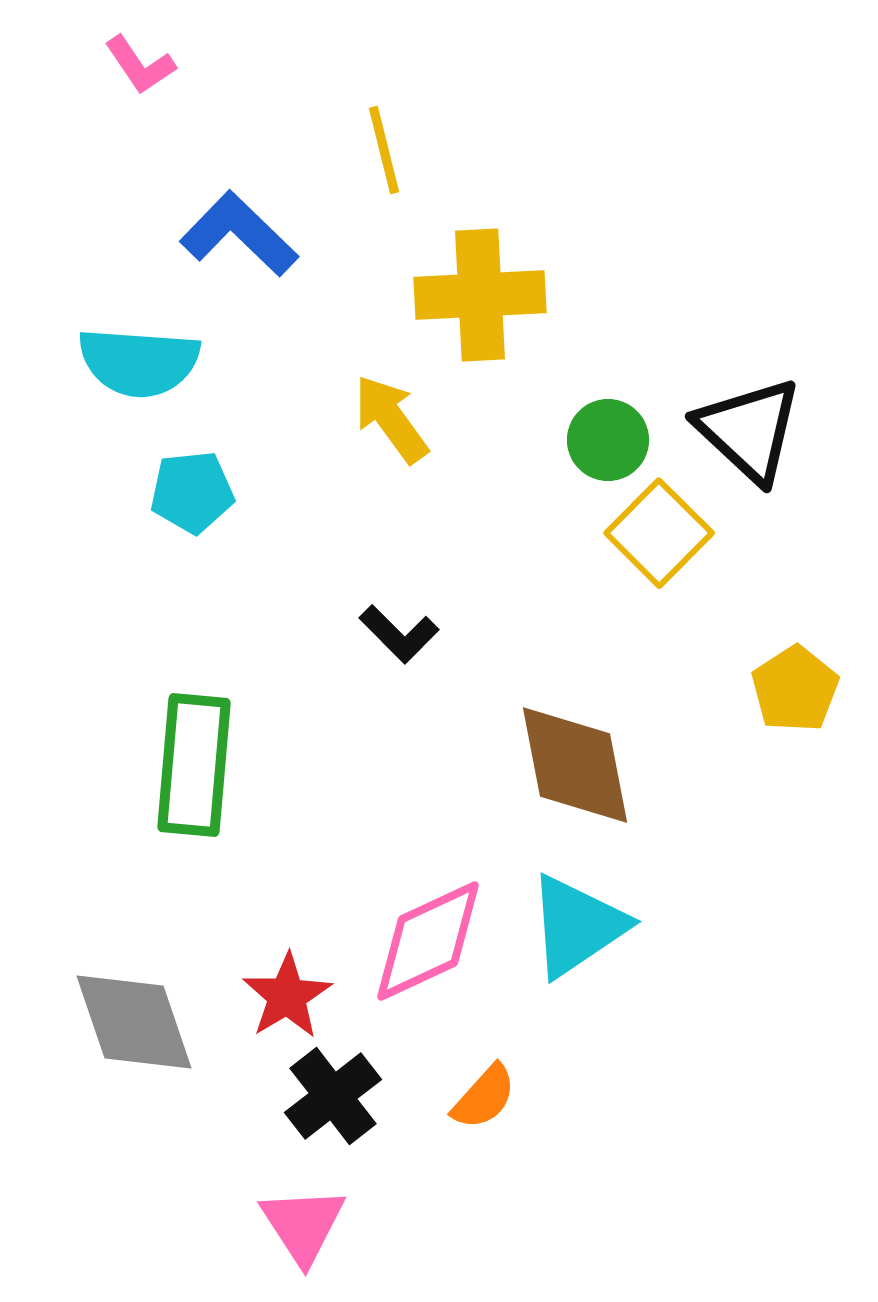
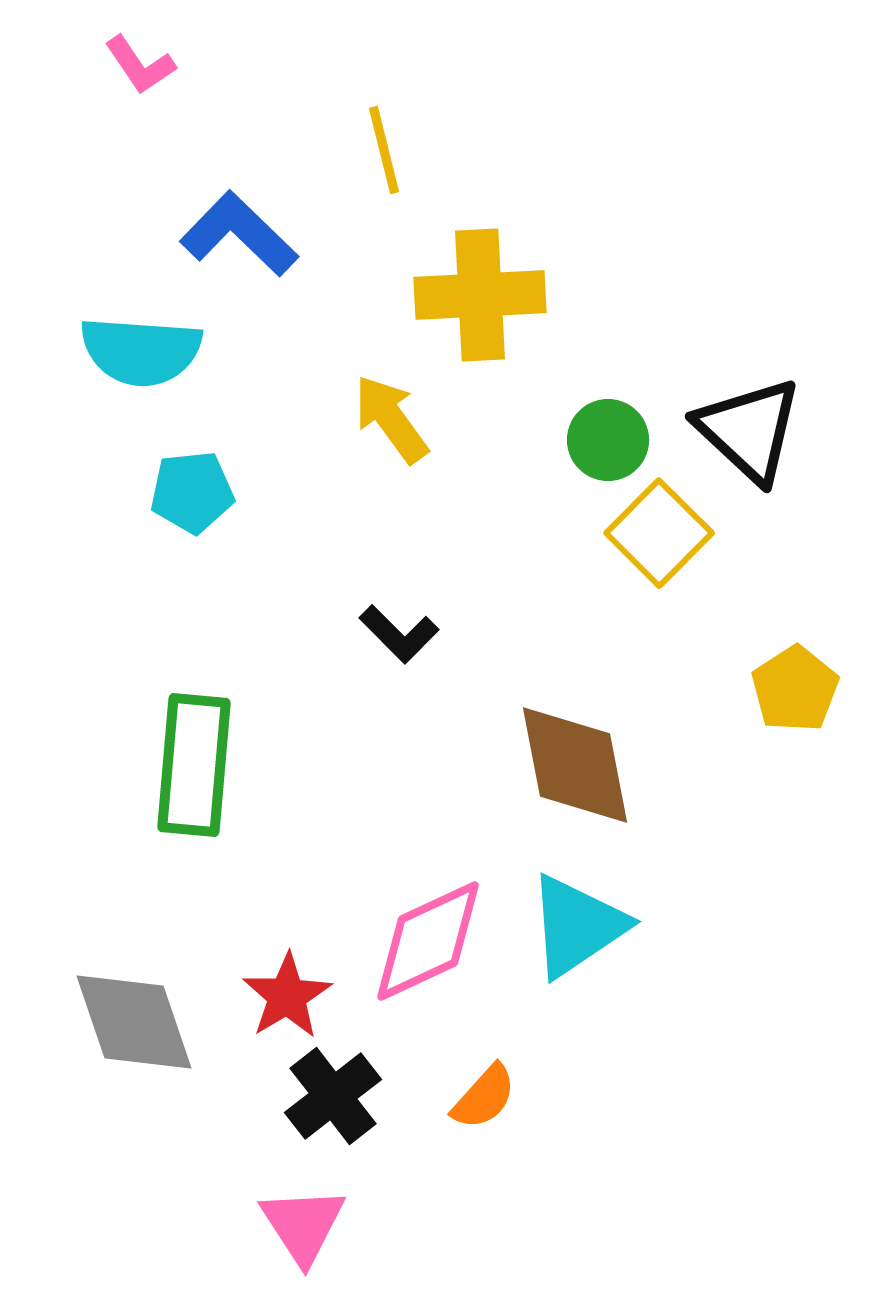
cyan semicircle: moved 2 px right, 11 px up
